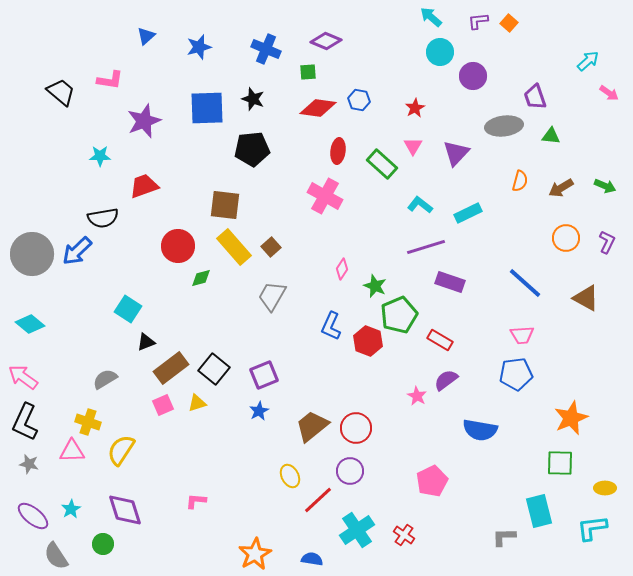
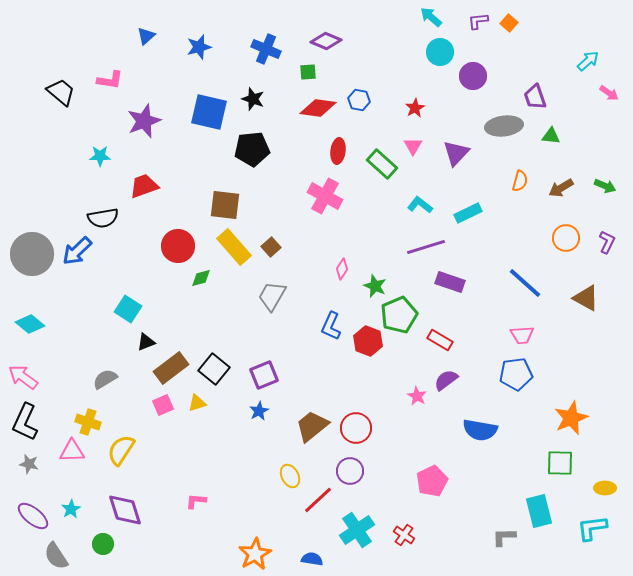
blue square at (207, 108): moved 2 px right, 4 px down; rotated 15 degrees clockwise
